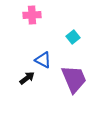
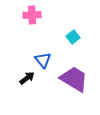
blue triangle: rotated 24 degrees clockwise
purple trapezoid: rotated 36 degrees counterclockwise
